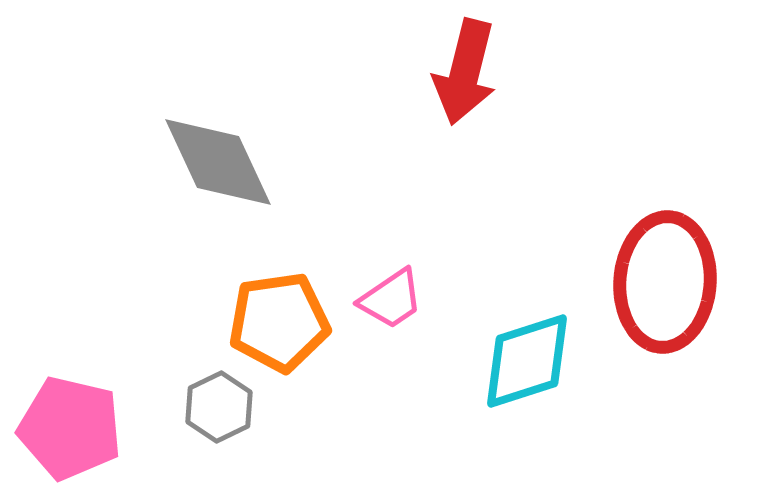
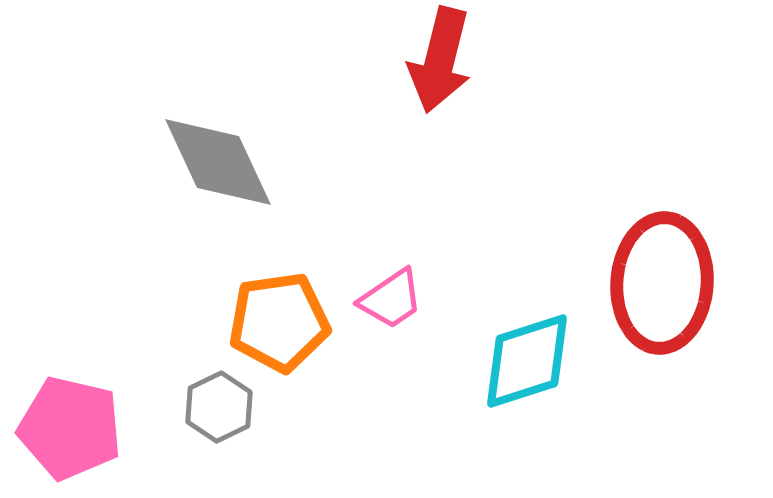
red arrow: moved 25 px left, 12 px up
red ellipse: moved 3 px left, 1 px down
